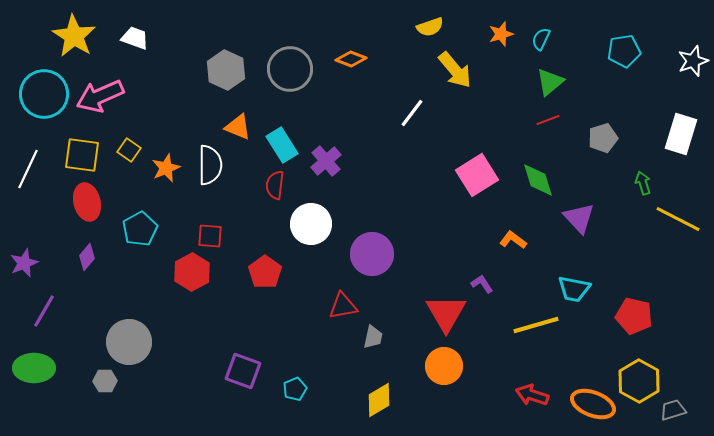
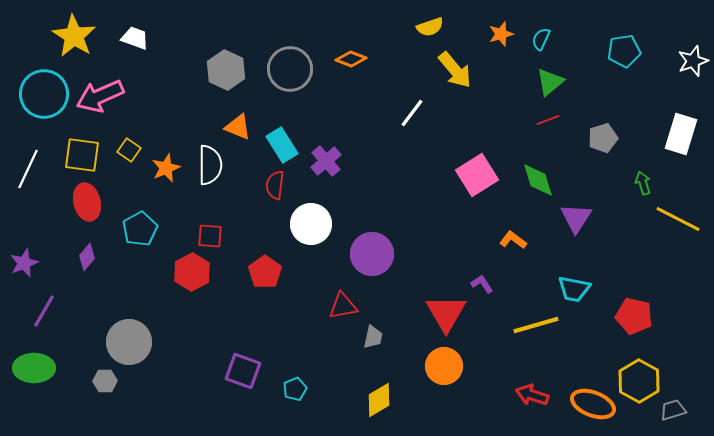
purple triangle at (579, 218): moved 3 px left; rotated 16 degrees clockwise
